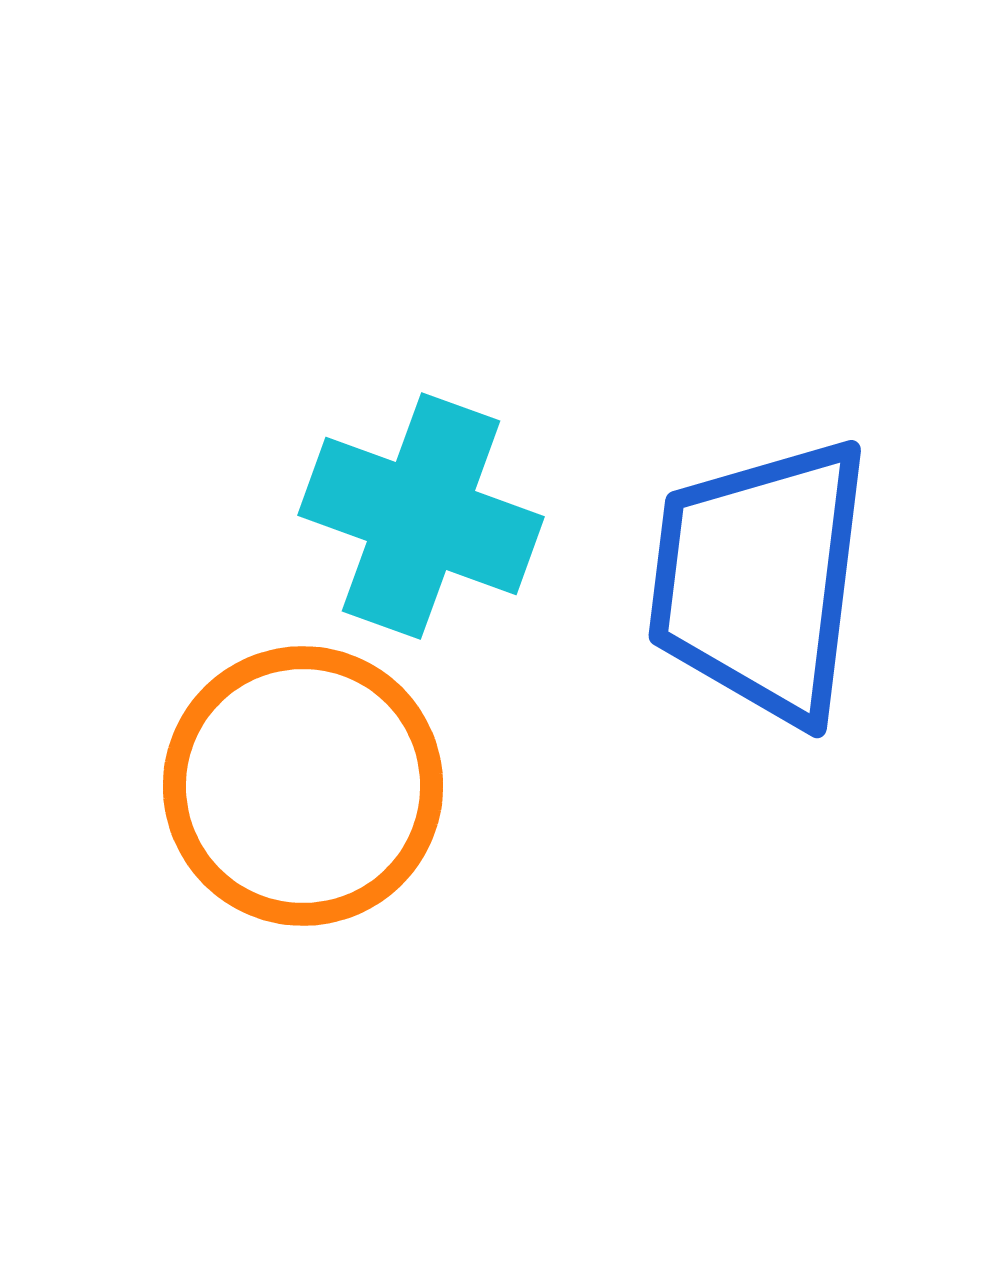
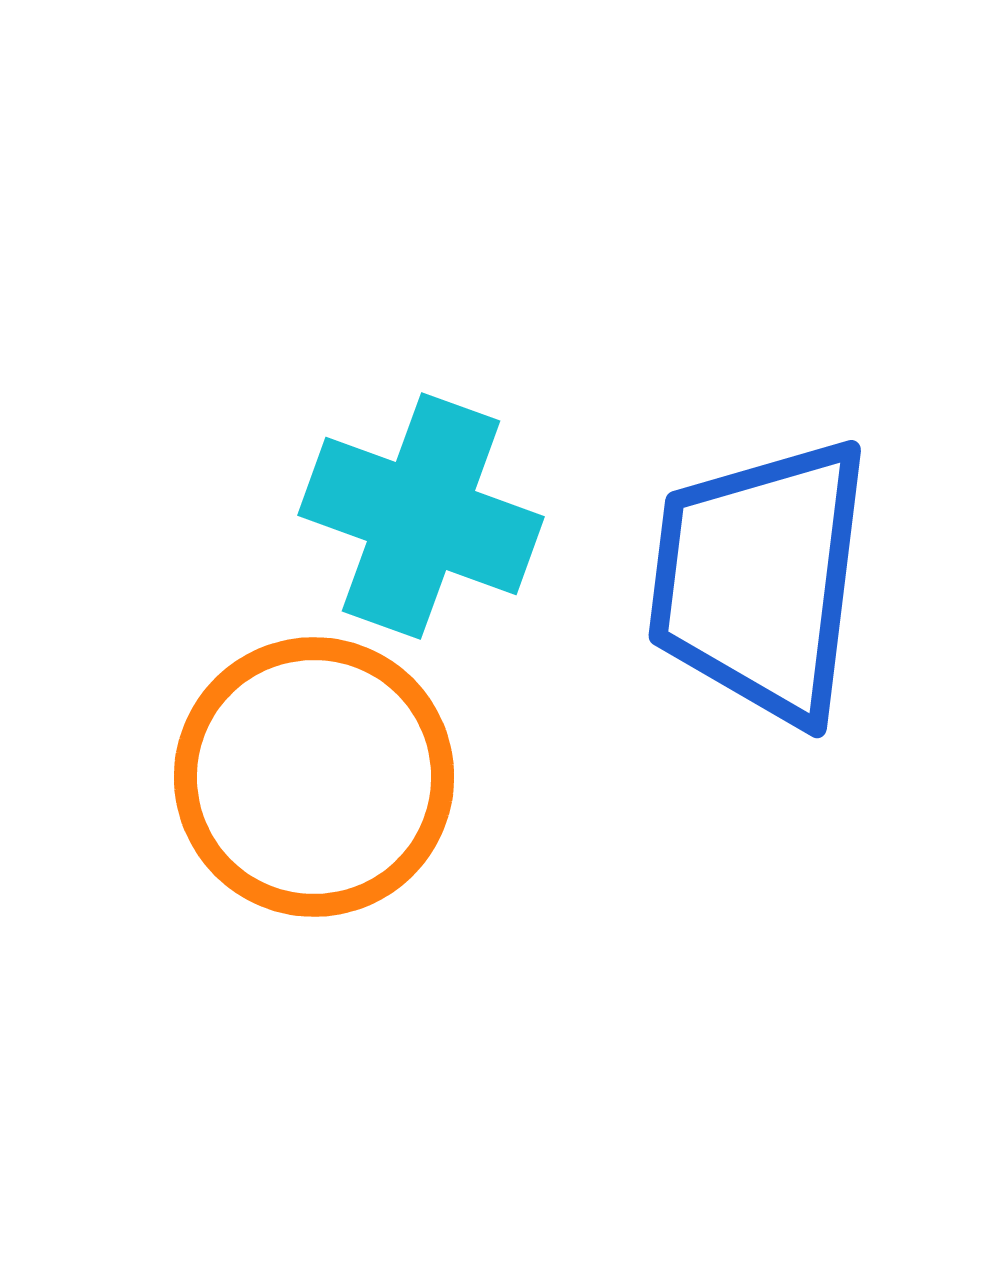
orange circle: moved 11 px right, 9 px up
